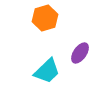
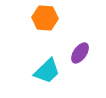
orange hexagon: rotated 20 degrees clockwise
